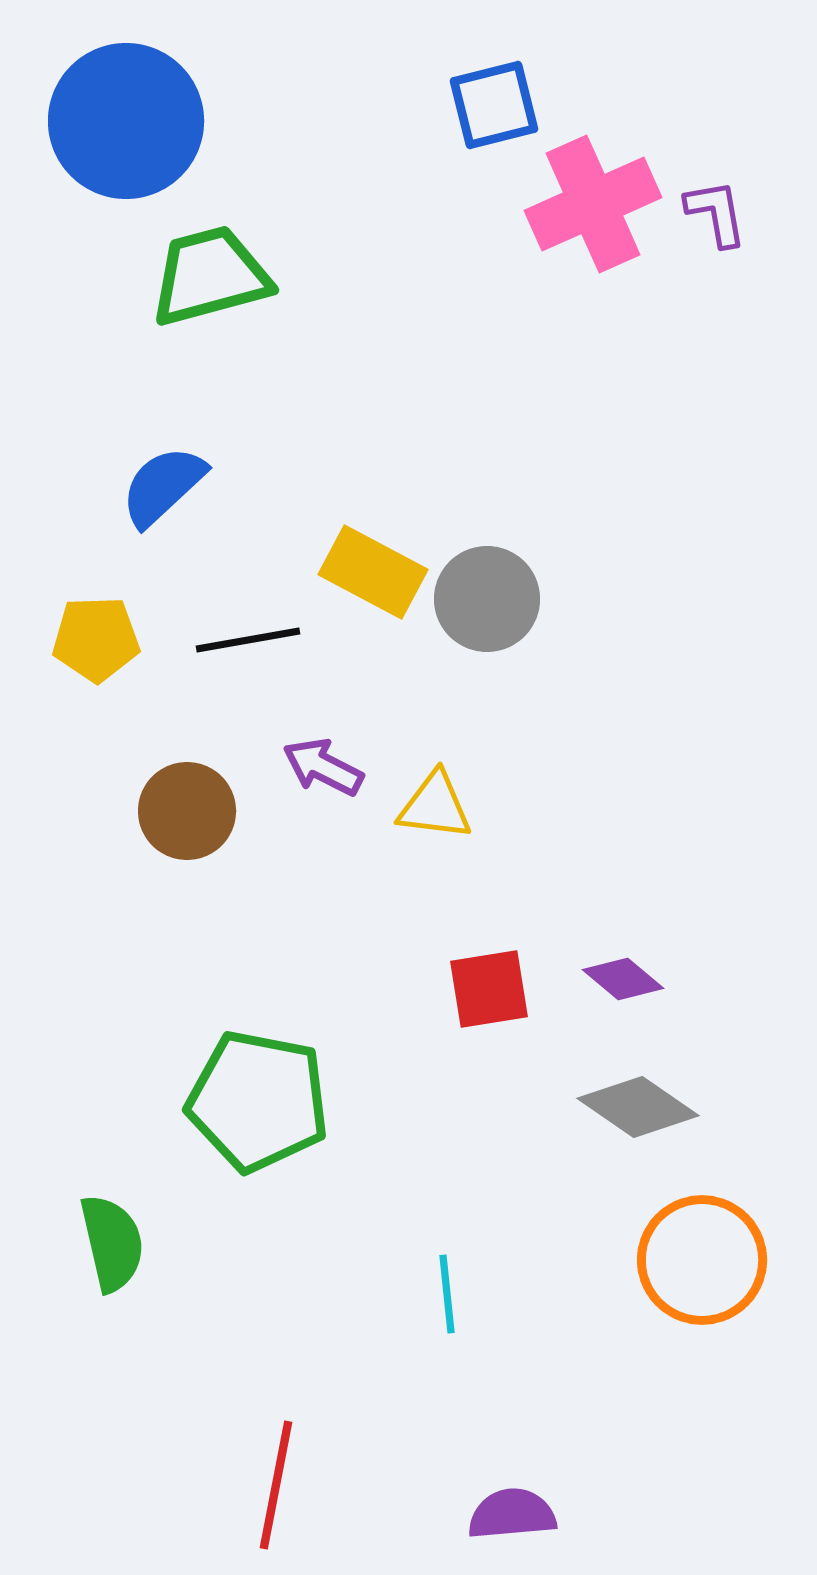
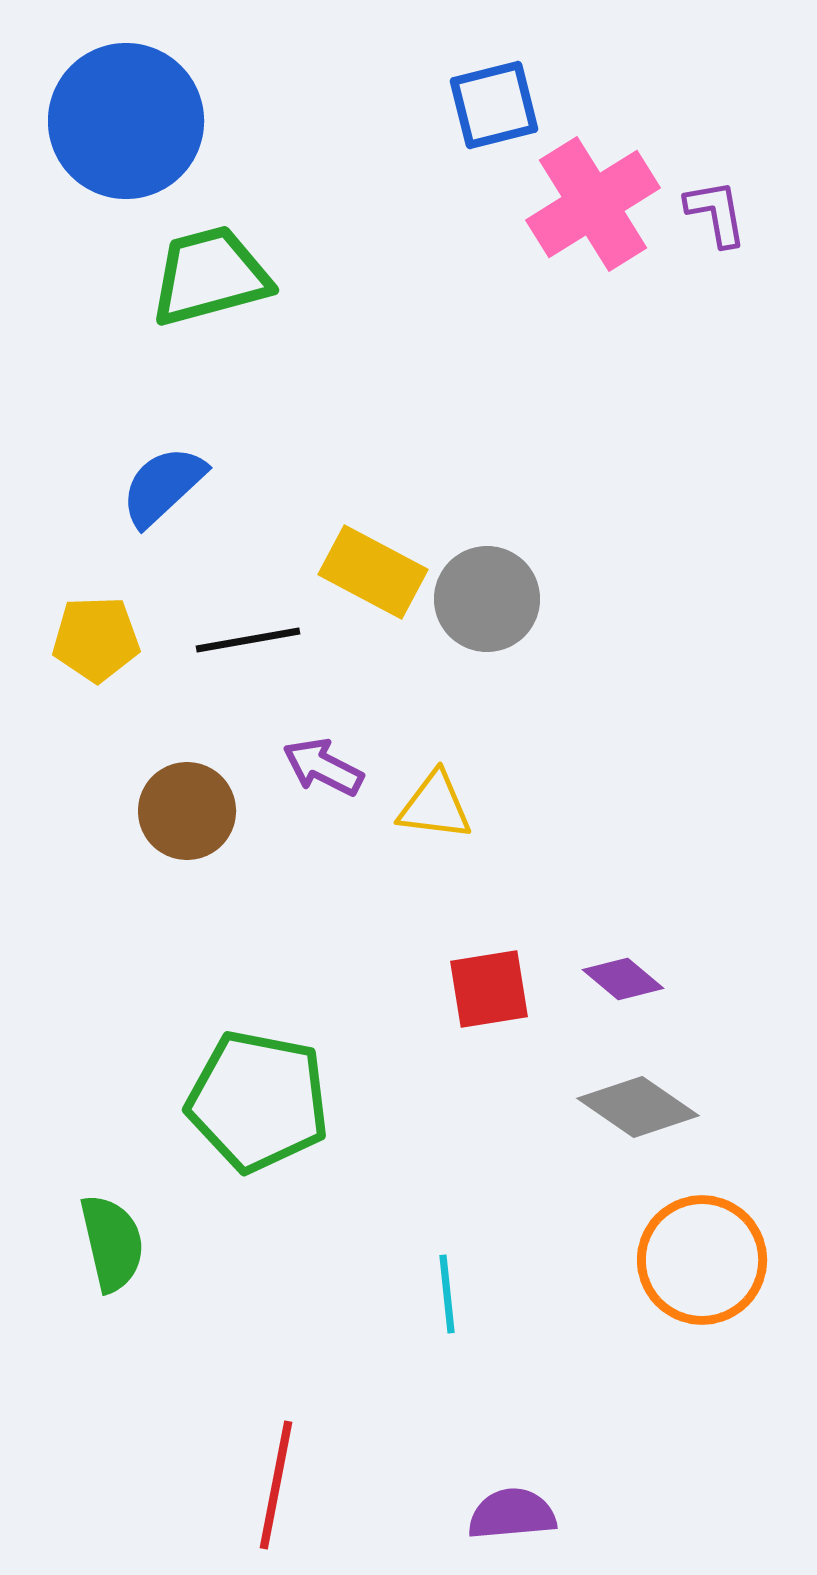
pink cross: rotated 8 degrees counterclockwise
